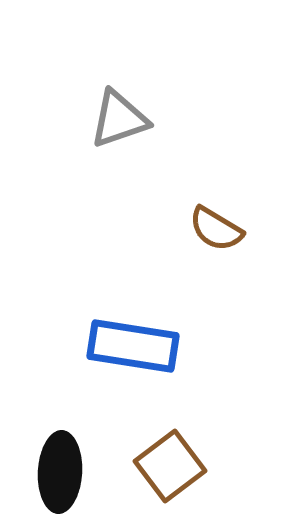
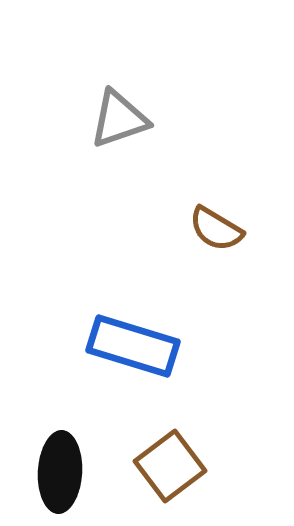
blue rectangle: rotated 8 degrees clockwise
